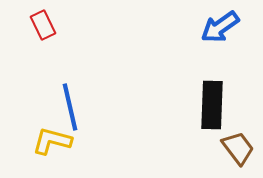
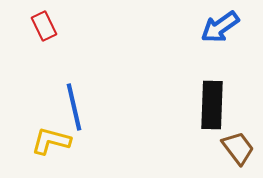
red rectangle: moved 1 px right, 1 px down
blue line: moved 4 px right
yellow L-shape: moved 1 px left
